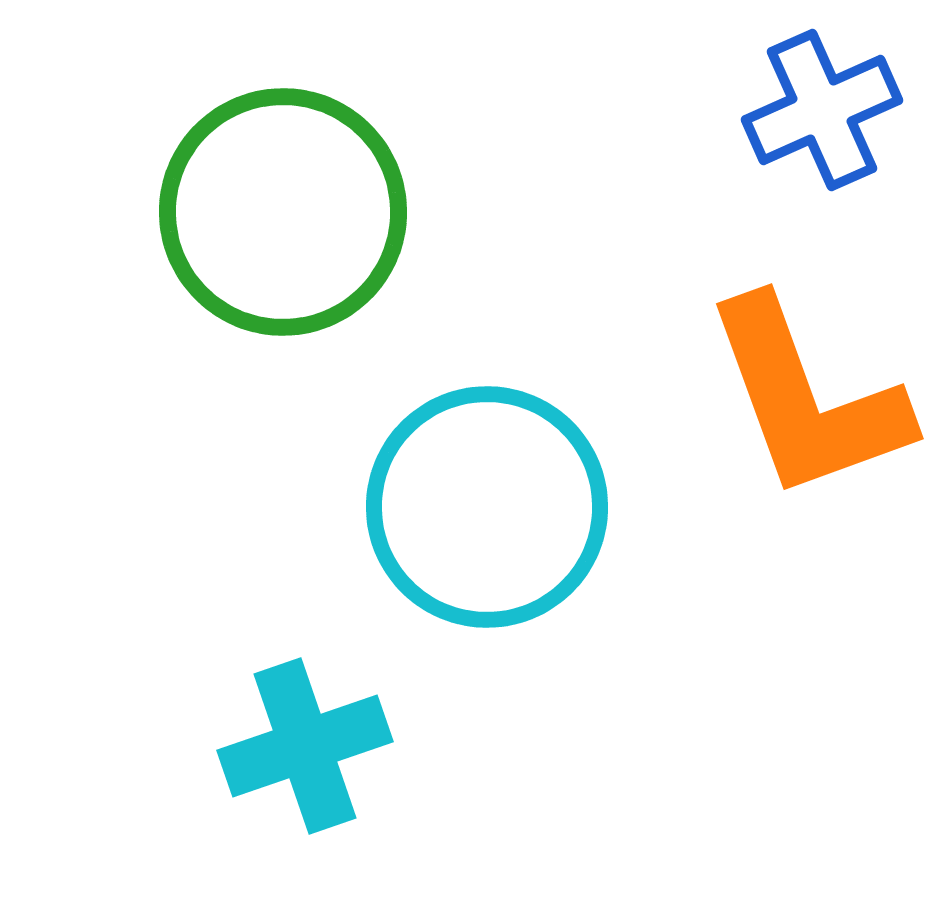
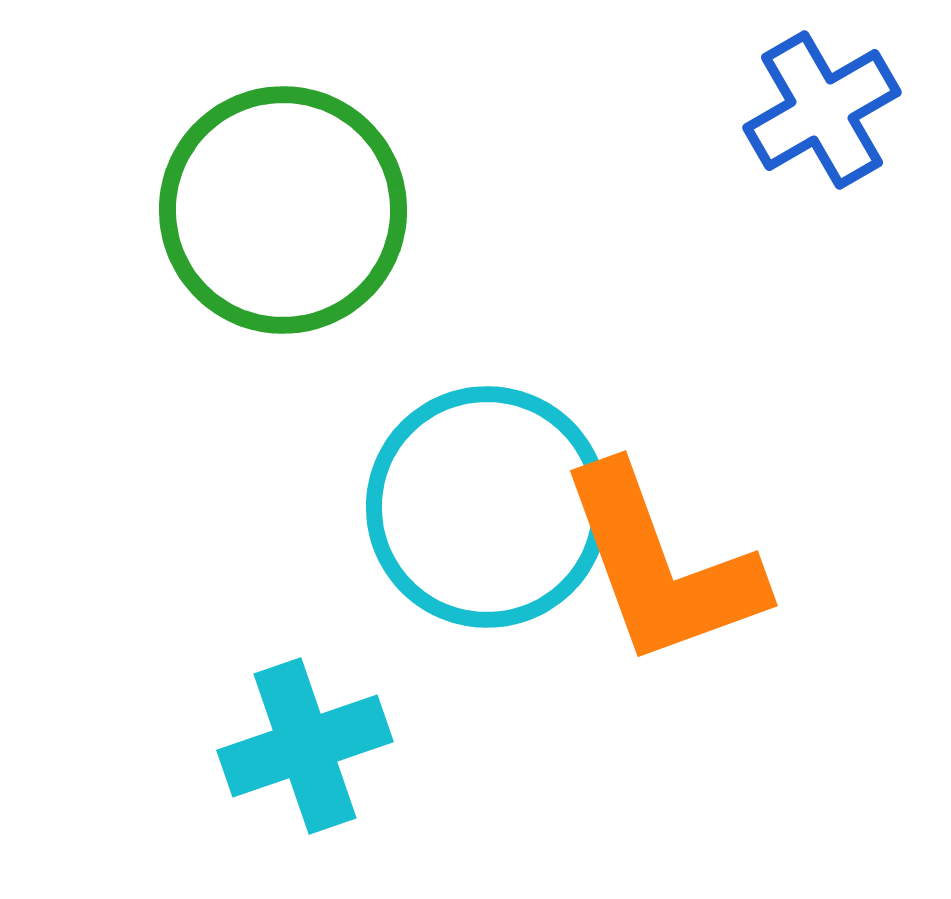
blue cross: rotated 6 degrees counterclockwise
green circle: moved 2 px up
orange L-shape: moved 146 px left, 167 px down
